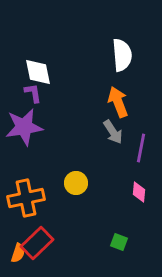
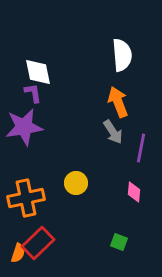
pink diamond: moved 5 px left
red rectangle: moved 1 px right
